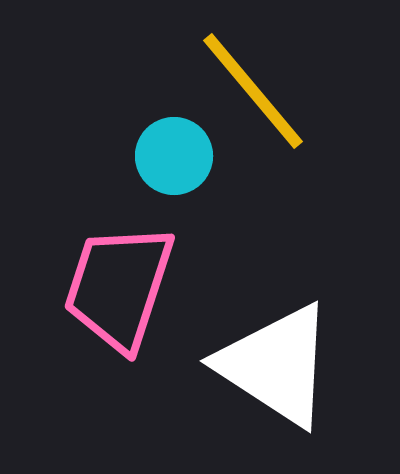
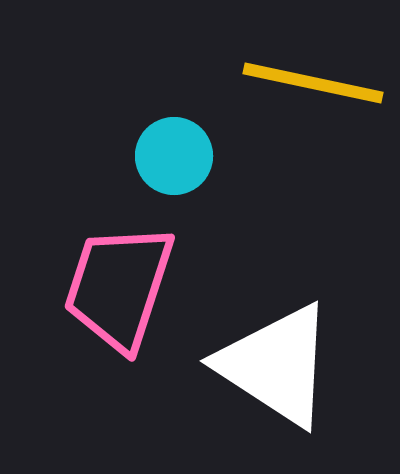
yellow line: moved 60 px right, 8 px up; rotated 38 degrees counterclockwise
